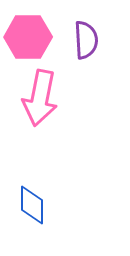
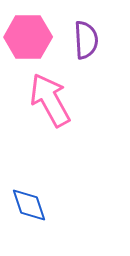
pink arrow: moved 10 px right, 2 px down; rotated 140 degrees clockwise
blue diamond: moved 3 px left; rotated 18 degrees counterclockwise
